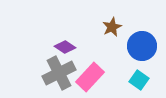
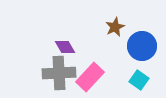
brown star: moved 3 px right
purple diamond: rotated 25 degrees clockwise
gray cross: rotated 24 degrees clockwise
